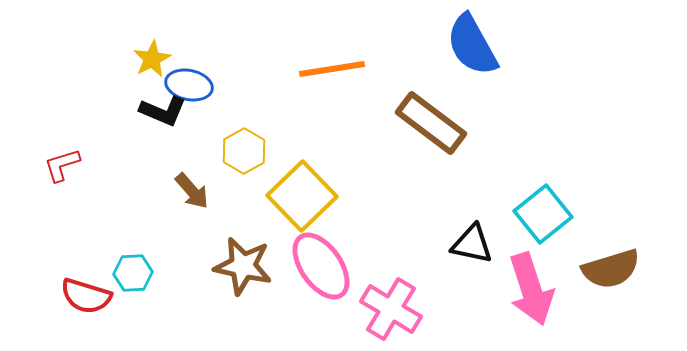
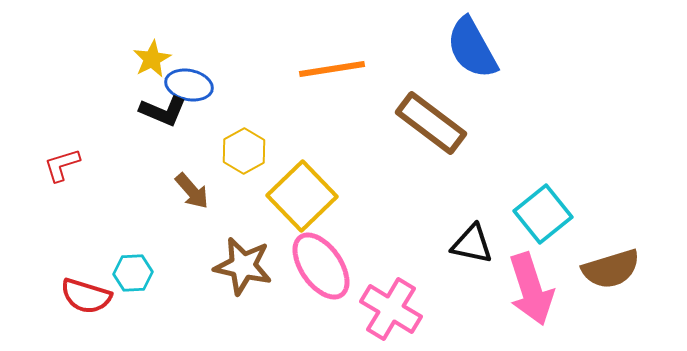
blue semicircle: moved 3 px down
